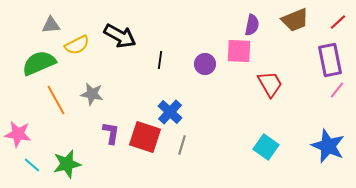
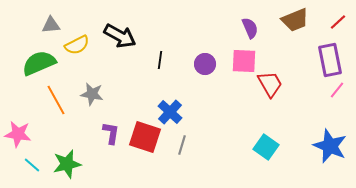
purple semicircle: moved 2 px left, 3 px down; rotated 35 degrees counterclockwise
pink square: moved 5 px right, 10 px down
blue star: moved 2 px right
